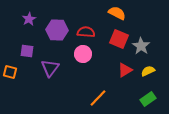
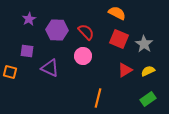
red semicircle: rotated 42 degrees clockwise
gray star: moved 3 px right, 2 px up
pink circle: moved 2 px down
purple triangle: rotated 42 degrees counterclockwise
orange line: rotated 30 degrees counterclockwise
